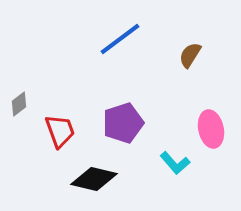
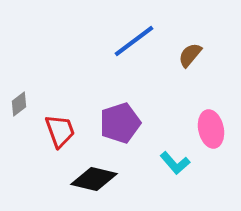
blue line: moved 14 px right, 2 px down
brown semicircle: rotated 8 degrees clockwise
purple pentagon: moved 3 px left
